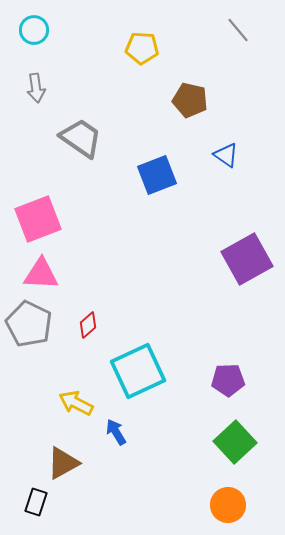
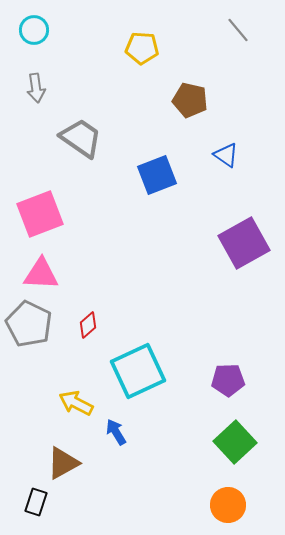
pink square: moved 2 px right, 5 px up
purple square: moved 3 px left, 16 px up
